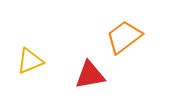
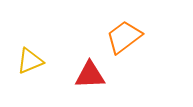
red triangle: rotated 8 degrees clockwise
